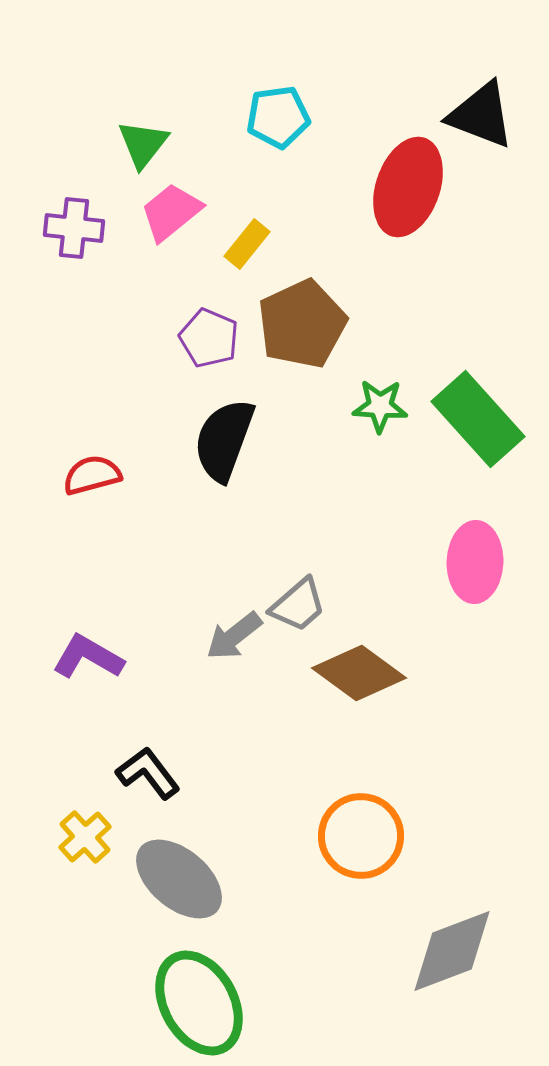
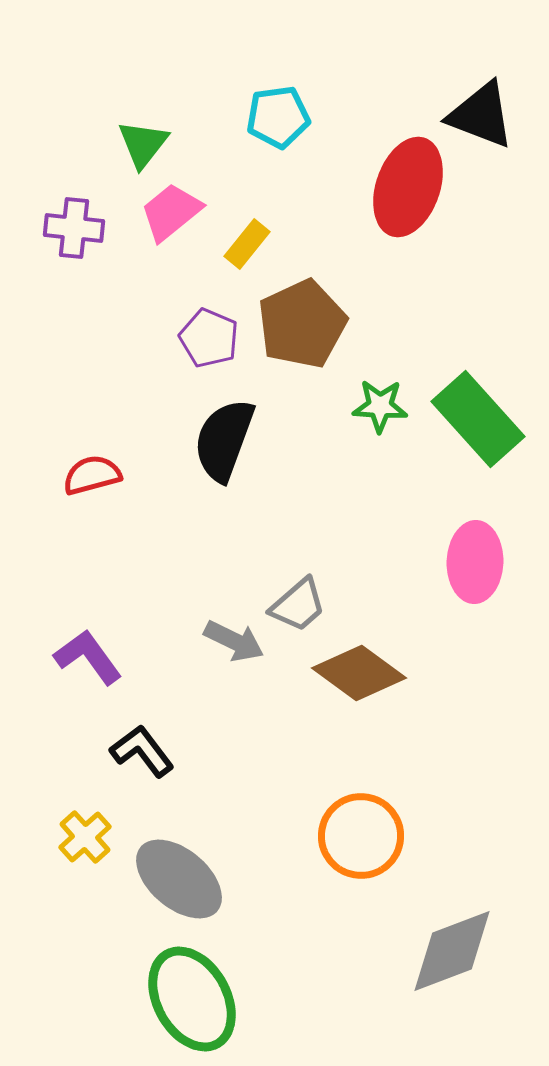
gray arrow: moved 5 px down; rotated 116 degrees counterclockwise
purple L-shape: rotated 24 degrees clockwise
black L-shape: moved 6 px left, 22 px up
green ellipse: moved 7 px left, 4 px up
